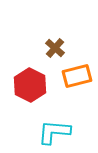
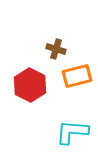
brown cross: moved 1 px right, 1 px down; rotated 24 degrees counterclockwise
cyan L-shape: moved 18 px right
